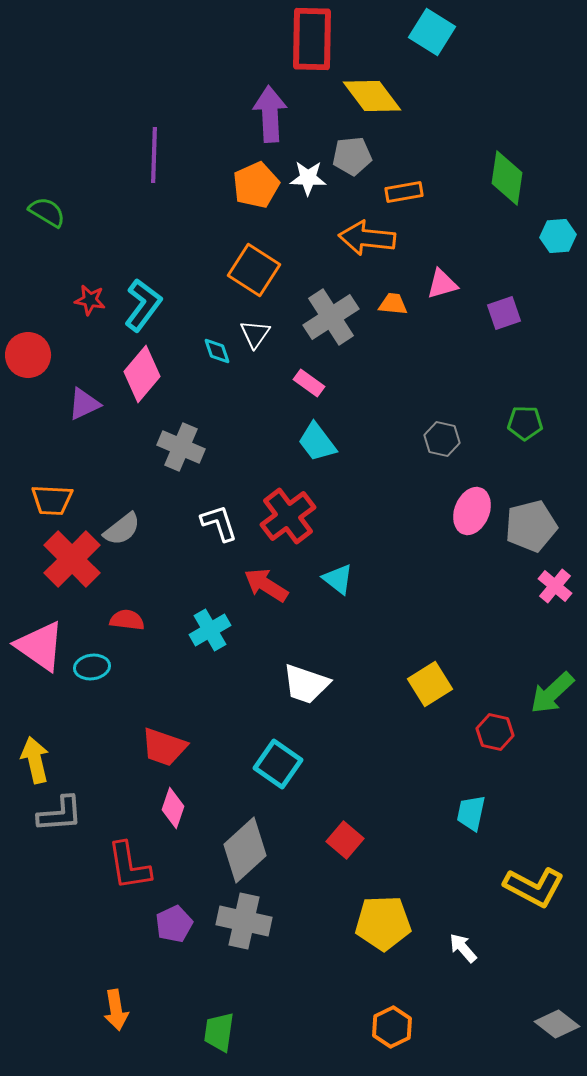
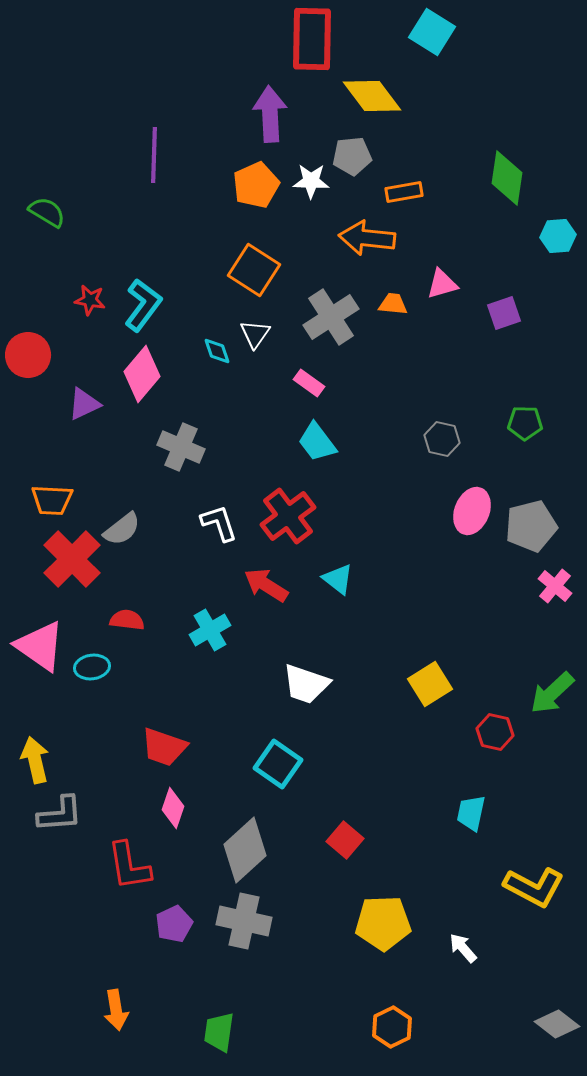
white star at (308, 178): moved 3 px right, 3 px down
